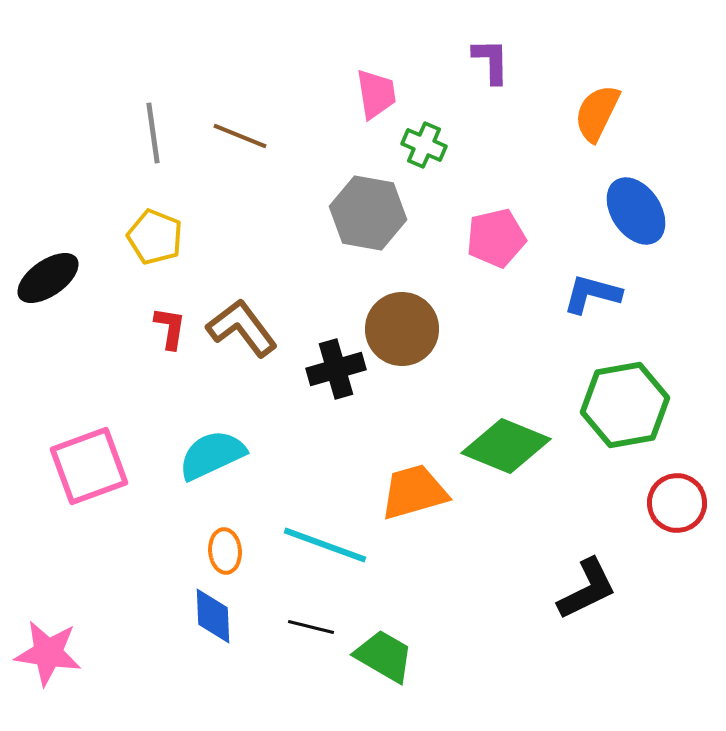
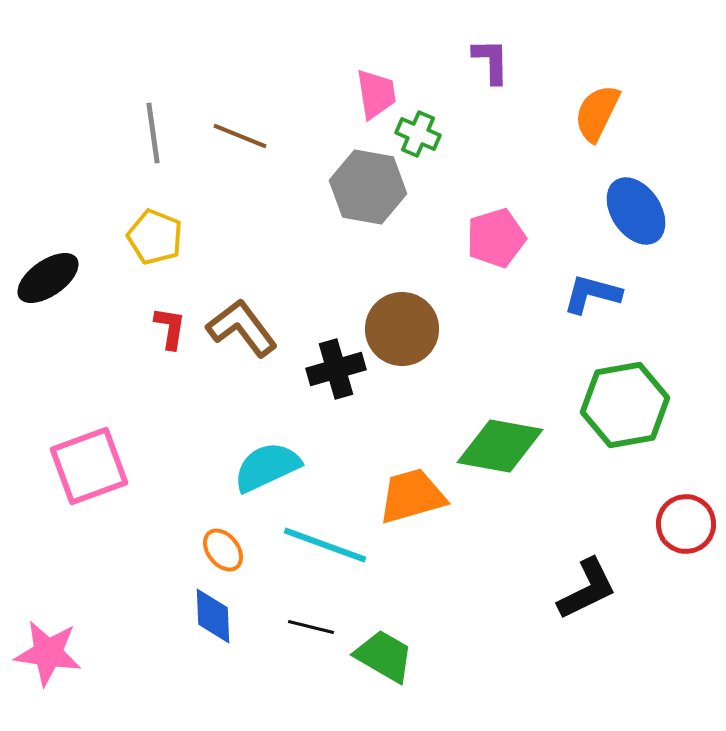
green cross: moved 6 px left, 11 px up
gray hexagon: moved 26 px up
pink pentagon: rotated 4 degrees counterclockwise
green diamond: moved 6 px left; rotated 12 degrees counterclockwise
cyan semicircle: moved 55 px right, 12 px down
orange trapezoid: moved 2 px left, 4 px down
red circle: moved 9 px right, 21 px down
orange ellipse: moved 2 px left, 1 px up; rotated 33 degrees counterclockwise
